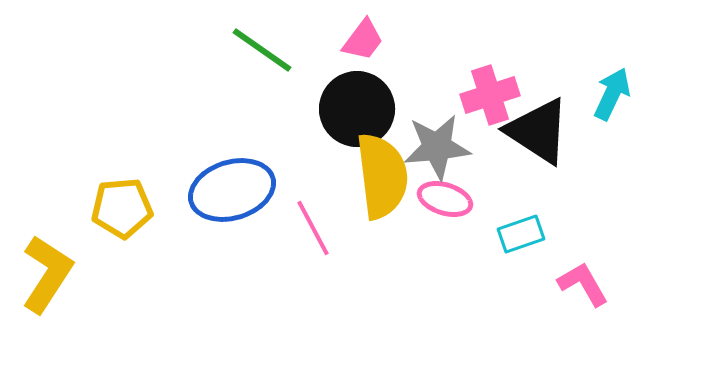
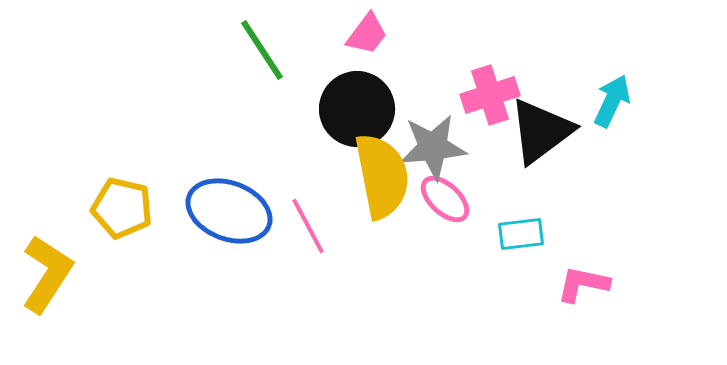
pink trapezoid: moved 4 px right, 6 px up
green line: rotated 22 degrees clockwise
cyan arrow: moved 7 px down
black triangle: moved 3 px right; rotated 50 degrees clockwise
gray star: moved 4 px left
yellow semicircle: rotated 4 degrees counterclockwise
blue ellipse: moved 3 px left, 21 px down; rotated 38 degrees clockwise
pink ellipse: rotated 26 degrees clockwise
yellow pentagon: rotated 18 degrees clockwise
pink line: moved 5 px left, 2 px up
cyan rectangle: rotated 12 degrees clockwise
pink L-shape: rotated 48 degrees counterclockwise
